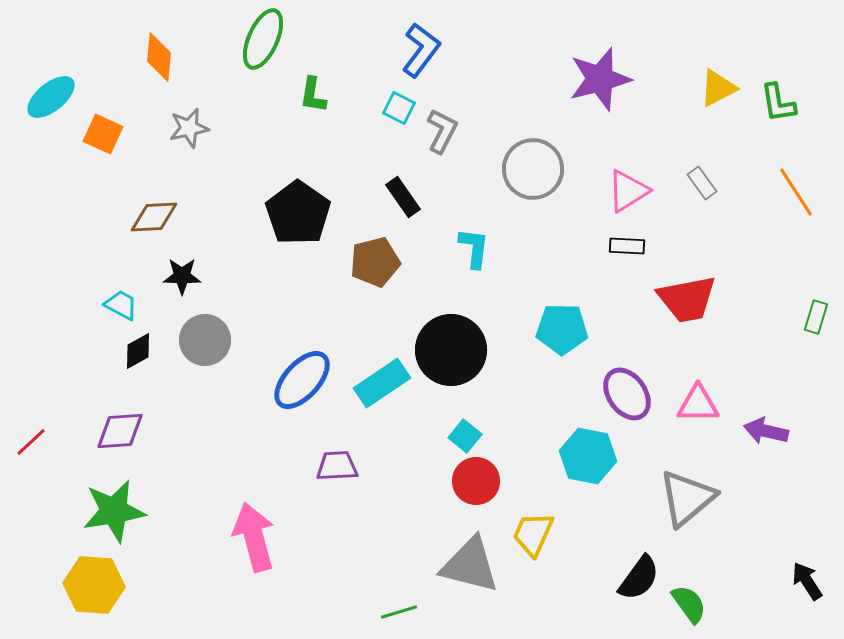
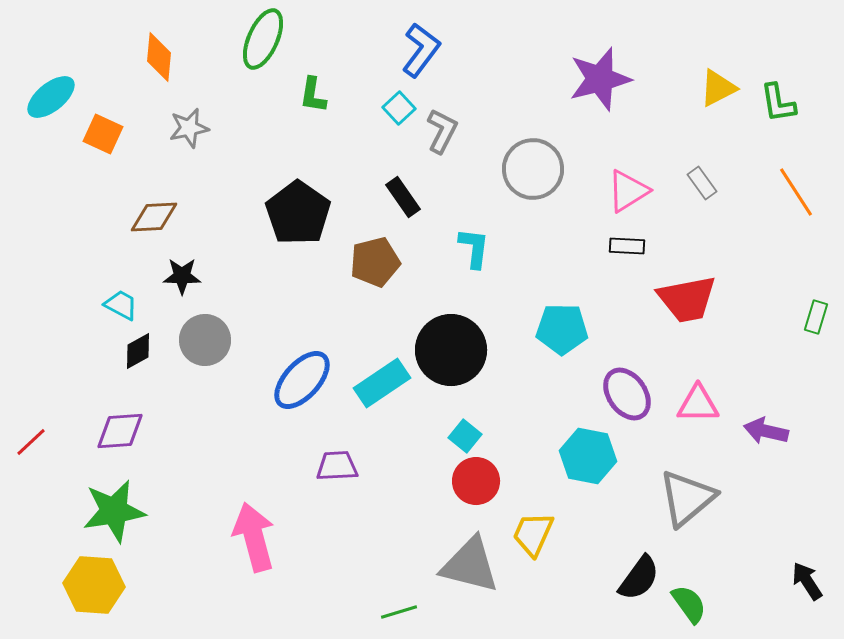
cyan square at (399, 108): rotated 20 degrees clockwise
